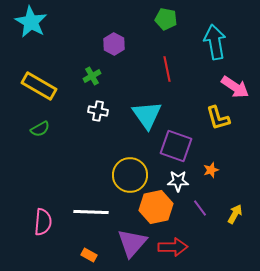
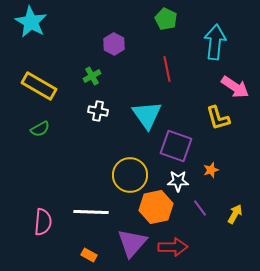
green pentagon: rotated 15 degrees clockwise
cyan arrow: rotated 16 degrees clockwise
